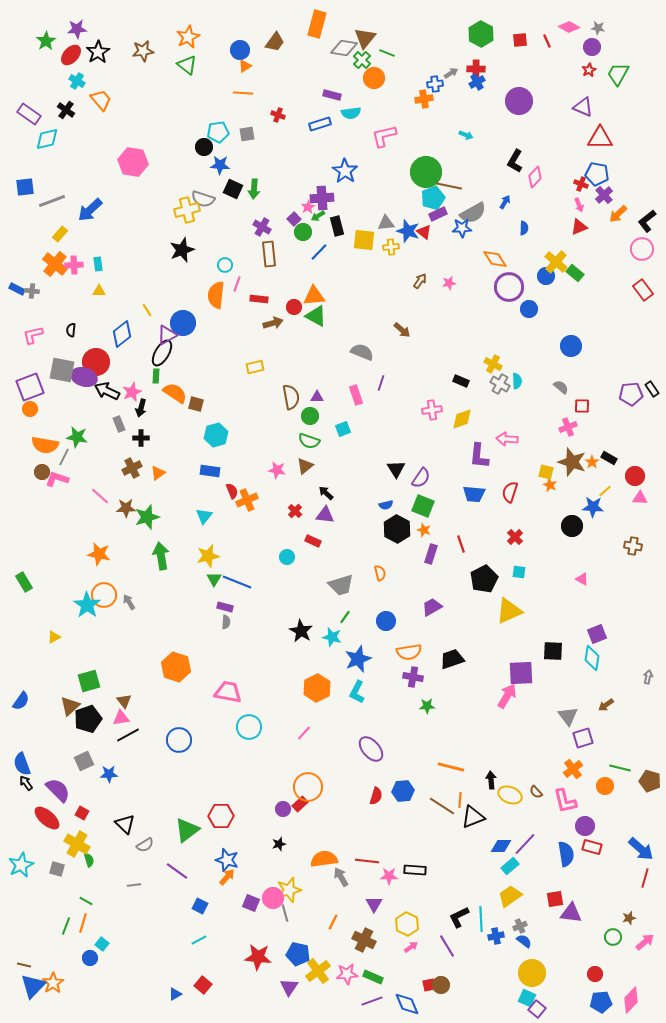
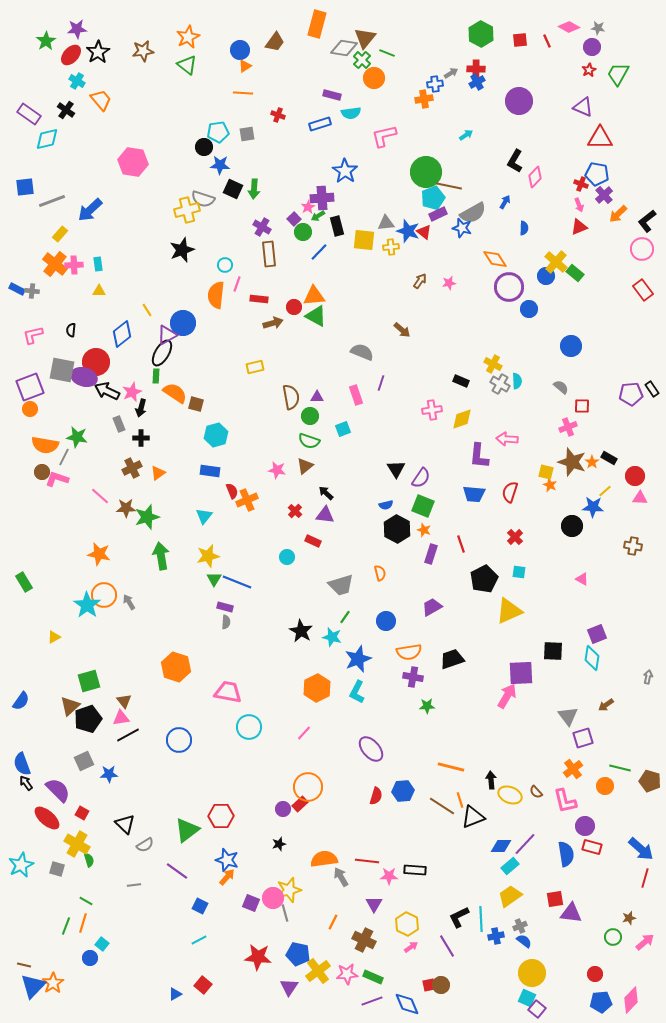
cyan arrow at (466, 135): rotated 56 degrees counterclockwise
blue star at (462, 228): rotated 18 degrees clockwise
orange line at (460, 800): rotated 21 degrees counterclockwise
